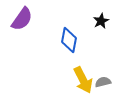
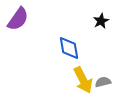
purple semicircle: moved 4 px left
blue diamond: moved 8 px down; rotated 20 degrees counterclockwise
